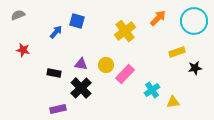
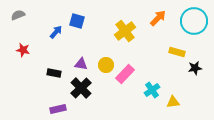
yellow rectangle: rotated 35 degrees clockwise
